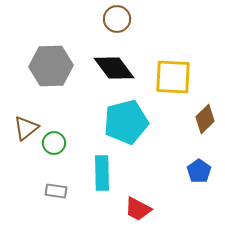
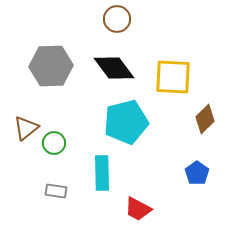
blue pentagon: moved 2 px left, 2 px down
